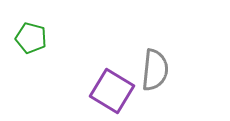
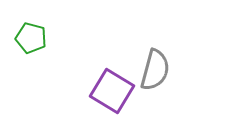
gray semicircle: rotated 9 degrees clockwise
